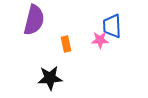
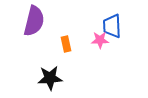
purple semicircle: moved 1 px down
